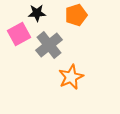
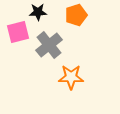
black star: moved 1 px right, 1 px up
pink square: moved 1 px left, 2 px up; rotated 15 degrees clockwise
orange star: rotated 25 degrees clockwise
